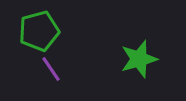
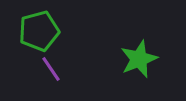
green star: rotated 6 degrees counterclockwise
